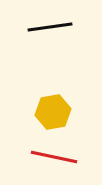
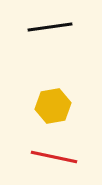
yellow hexagon: moved 6 px up
